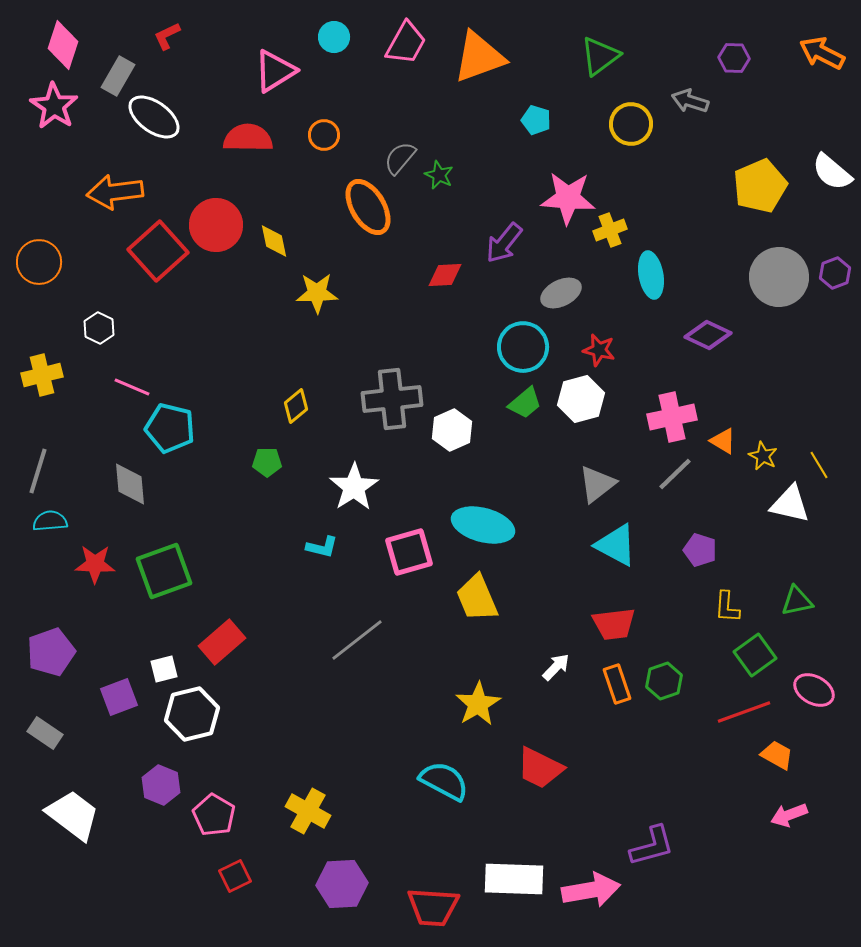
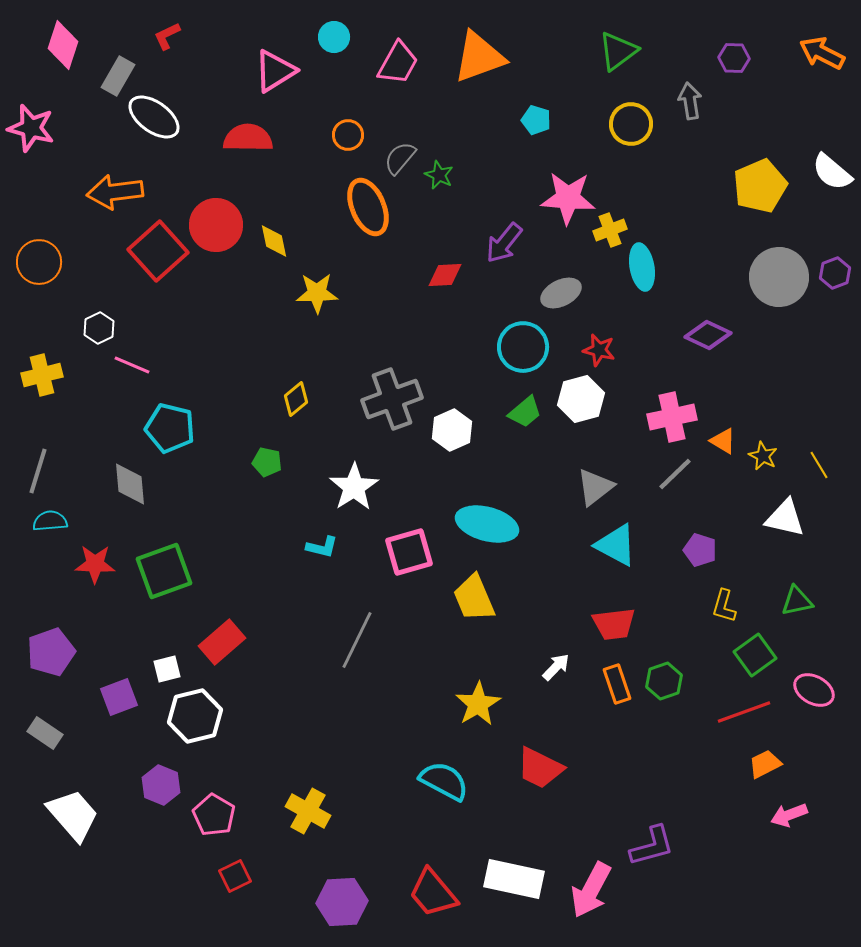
pink trapezoid at (406, 43): moved 8 px left, 20 px down
green triangle at (600, 56): moved 18 px right, 5 px up
gray arrow at (690, 101): rotated 63 degrees clockwise
pink star at (54, 106): moved 23 px left, 22 px down; rotated 18 degrees counterclockwise
orange circle at (324, 135): moved 24 px right
orange ellipse at (368, 207): rotated 8 degrees clockwise
cyan ellipse at (651, 275): moved 9 px left, 8 px up
white hexagon at (99, 328): rotated 8 degrees clockwise
pink line at (132, 387): moved 22 px up
gray cross at (392, 399): rotated 14 degrees counterclockwise
green trapezoid at (525, 403): moved 9 px down
yellow diamond at (296, 406): moved 7 px up
green pentagon at (267, 462): rotated 12 degrees clockwise
gray triangle at (597, 484): moved 2 px left, 3 px down
white triangle at (790, 504): moved 5 px left, 14 px down
cyan ellipse at (483, 525): moved 4 px right, 1 px up
yellow trapezoid at (477, 598): moved 3 px left
yellow L-shape at (727, 607): moved 3 px left, 1 px up; rotated 12 degrees clockwise
gray line at (357, 640): rotated 26 degrees counterclockwise
white square at (164, 669): moved 3 px right
white hexagon at (192, 714): moved 3 px right, 2 px down
orange trapezoid at (777, 755): moved 12 px left, 9 px down; rotated 56 degrees counterclockwise
white trapezoid at (73, 815): rotated 12 degrees clockwise
white rectangle at (514, 879): rotated 10 degrees clockwise
purple hexagon at (342, 884): moved 18 px down
pink arrow at (591, 890): rotated 128 degrees clockwise
red trapezoid at (433, 907): moved 14 px up; rotated 46 degrees clockwise
